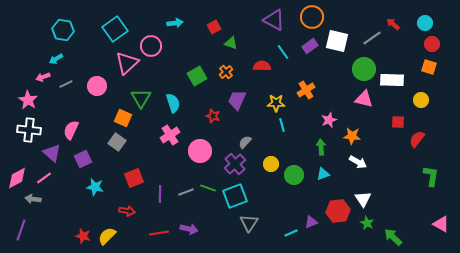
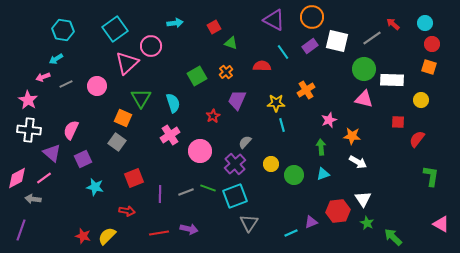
red star at (213, 116): rotated 24 degrees clockwise
